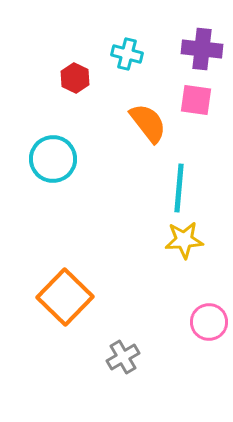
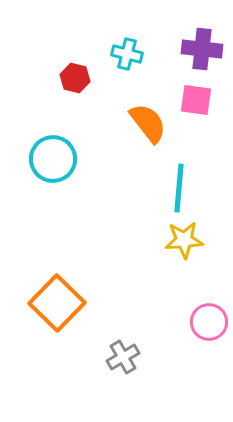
red hexagon: rotated 12 degrees counterclockwise
orange square: moved 8 px left, 6 px down
